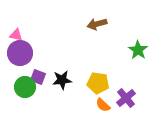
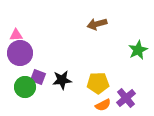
pink triangle: rotated 16 degrees counterclockwise
green star: rotated 12 degrees clockwise
yellow pentagon: rotated 10 degrees counterclockwise
orange semicircle: rotated 70 degrees counterclockwise
